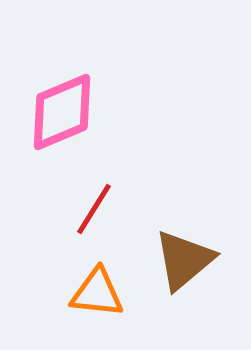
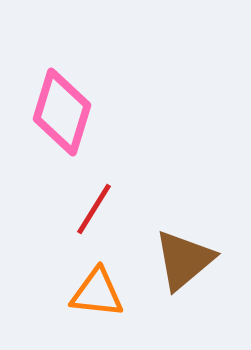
pink diamond: rotated 50 degrees counterclockwise
